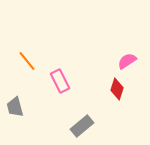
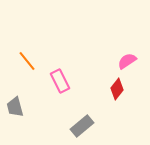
red diamond: rotated 20 degrees clockwise
